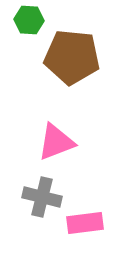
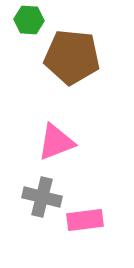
pink rectangle: moved 3 px up
